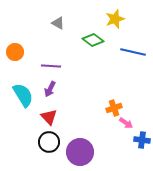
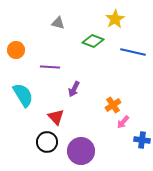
yellow star: rotated 12 degrees counterclockwise
gray triangle: rotated 16 degrees counterclockwise
green diamond: moved 1 px down; rotated 15 degrees counterclockwise
orange circle: moved 1 px right, 2 px up
purple line: moved 1 px left, 1 px down
purple arrow: moved 24 px right
orange cross: moved 1 px left, 3 px up; rotated 14 degrees counterclockwise
red triangle: moved 7 px right
pink arrow: moved 3 px left, 1 px up; rotated 96 degrees clockwise
black circle: moved 2 px left
purple circle: moved 1 px right, 1 px up
